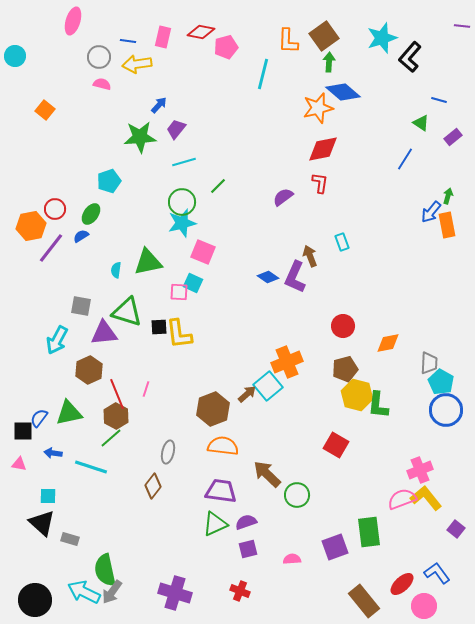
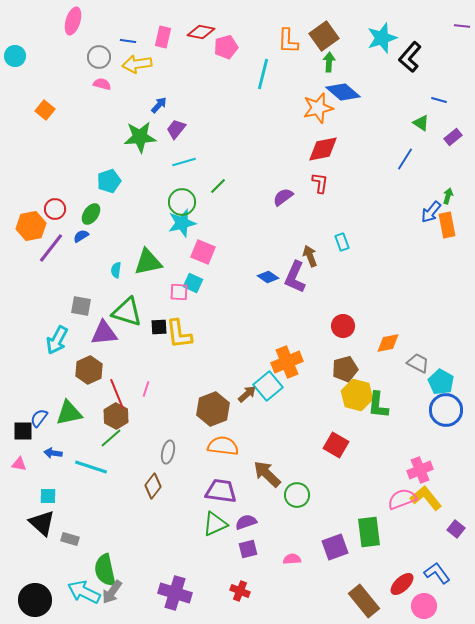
gray trapezoid at (429, 363): moved 11 px left; rotated 65 degrees counterclockwise
